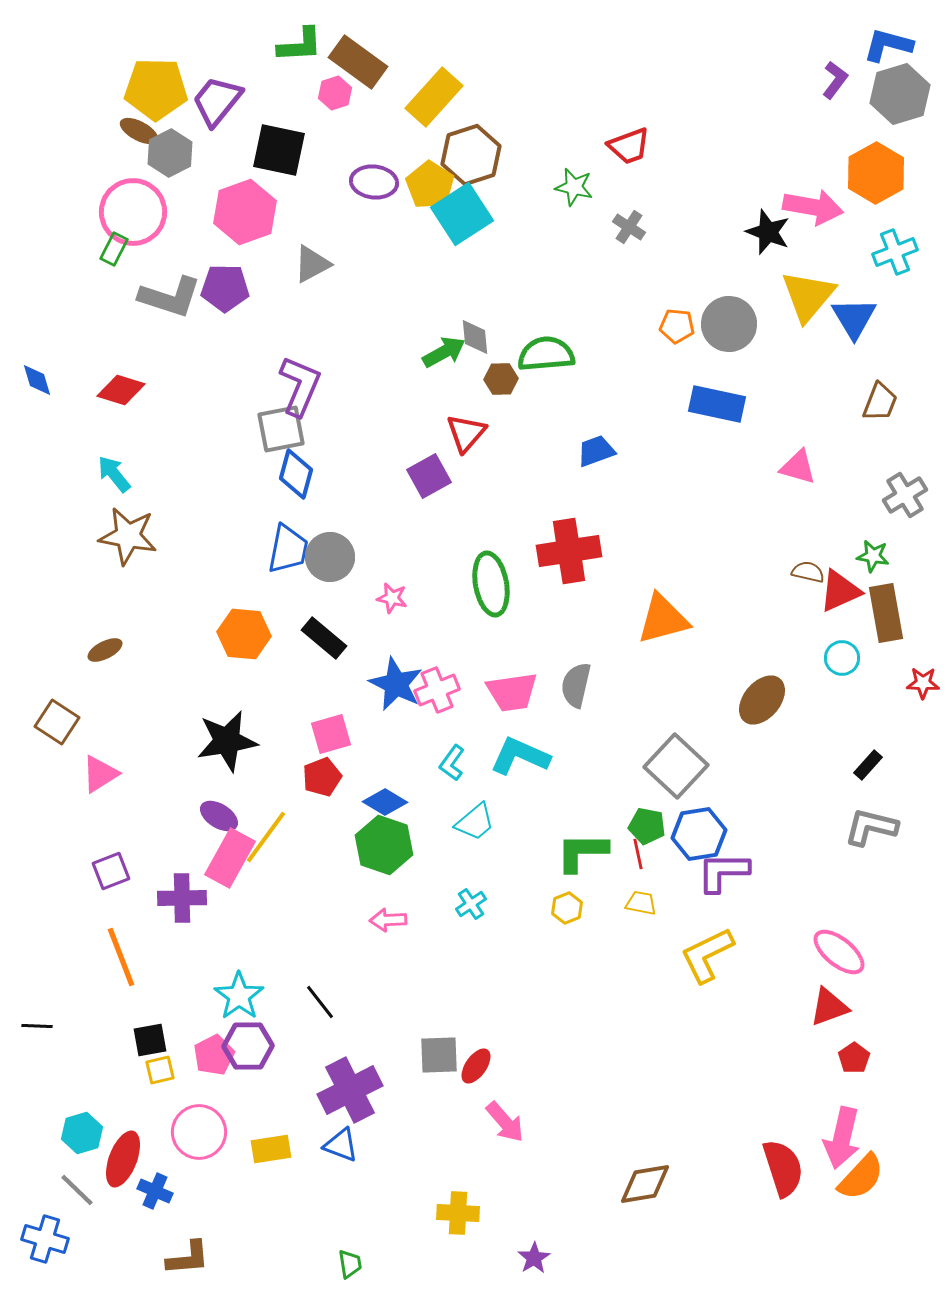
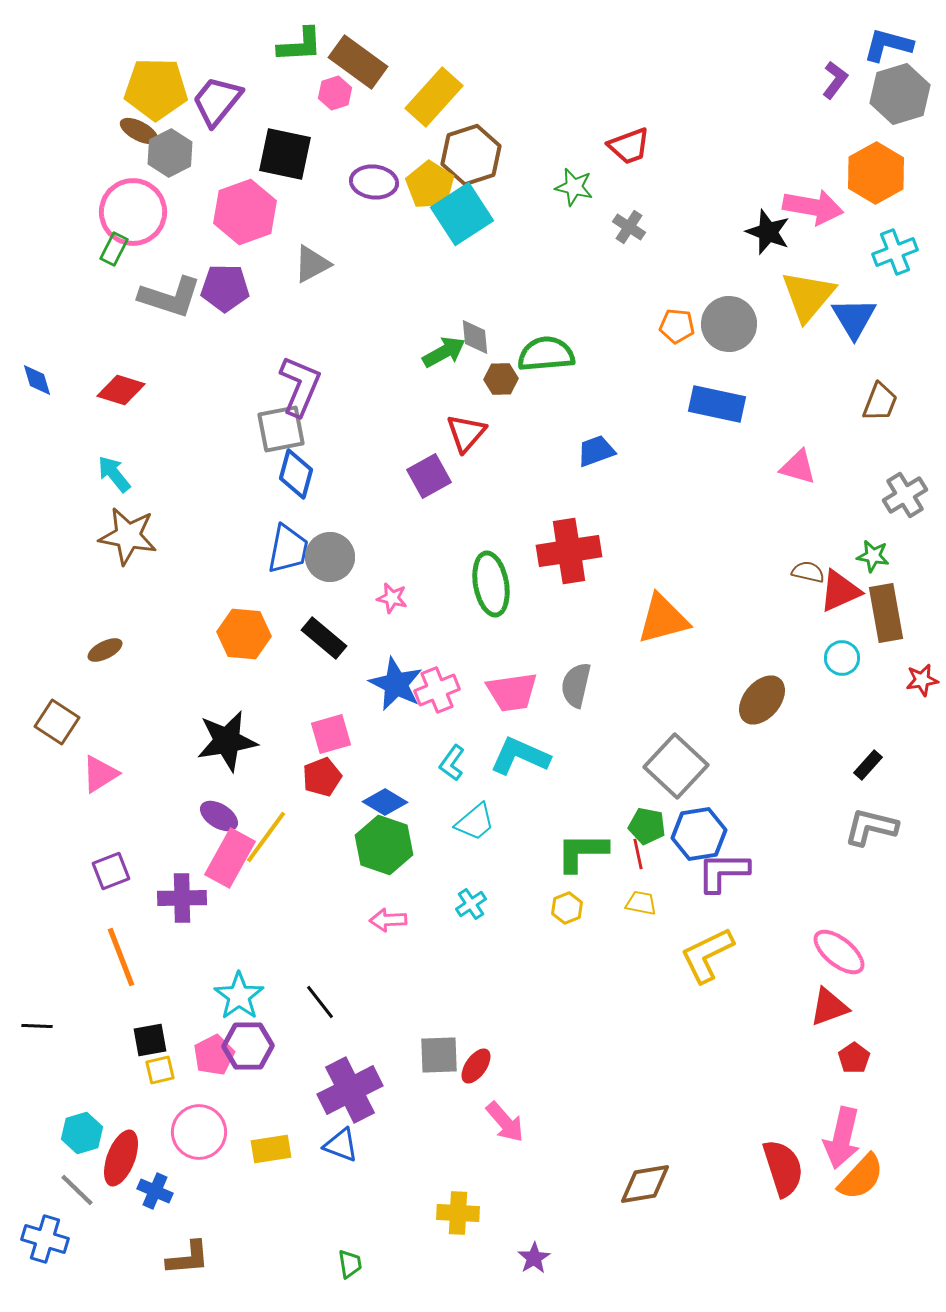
black square at (279, 150): moved 6 px right, 4 px down
red star at (923, 683): moved 1 px left, 3 px up; rotated 12 degrees counterclockwise
red ellipse at (123, 1159): moved 2 px left, 1 px up
